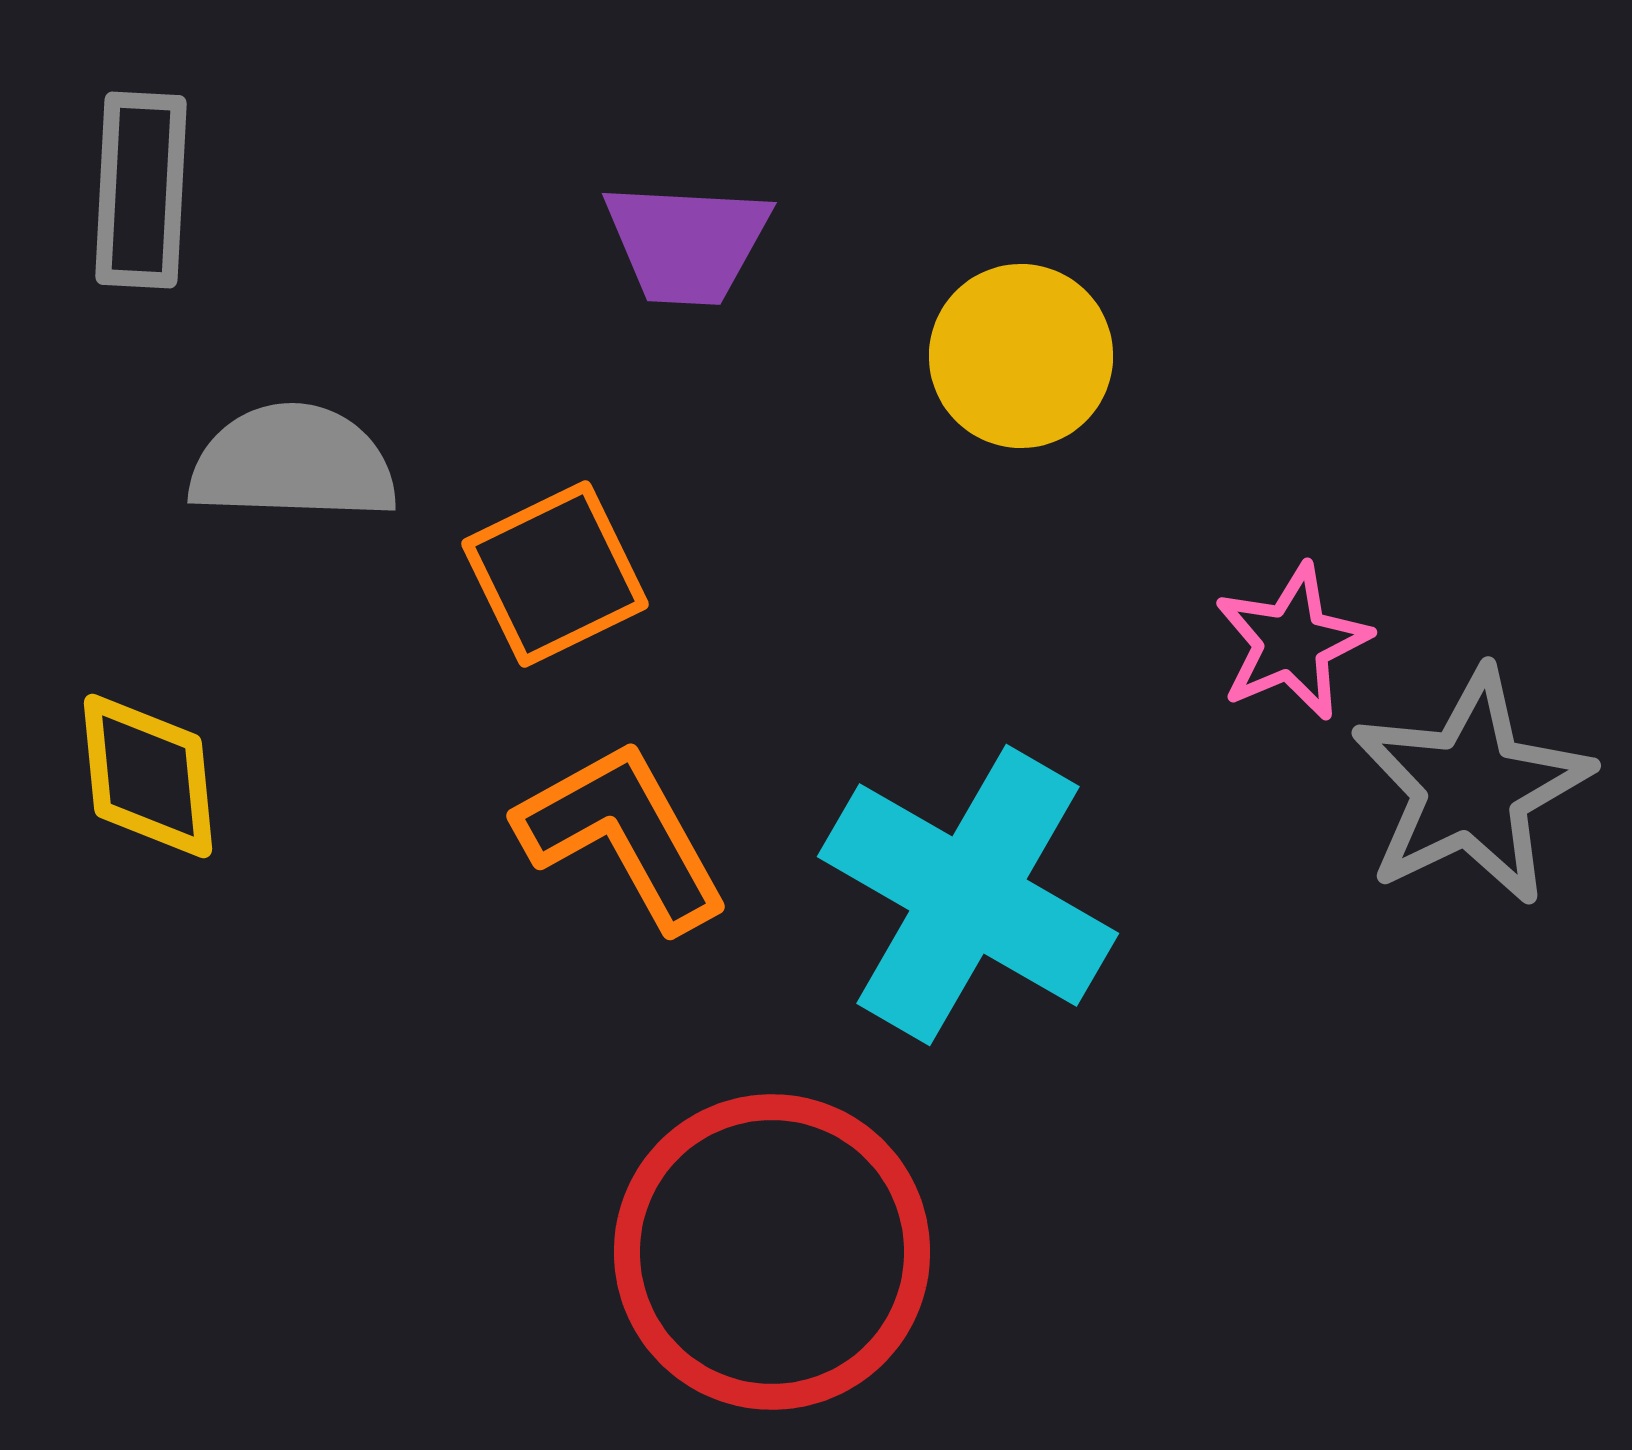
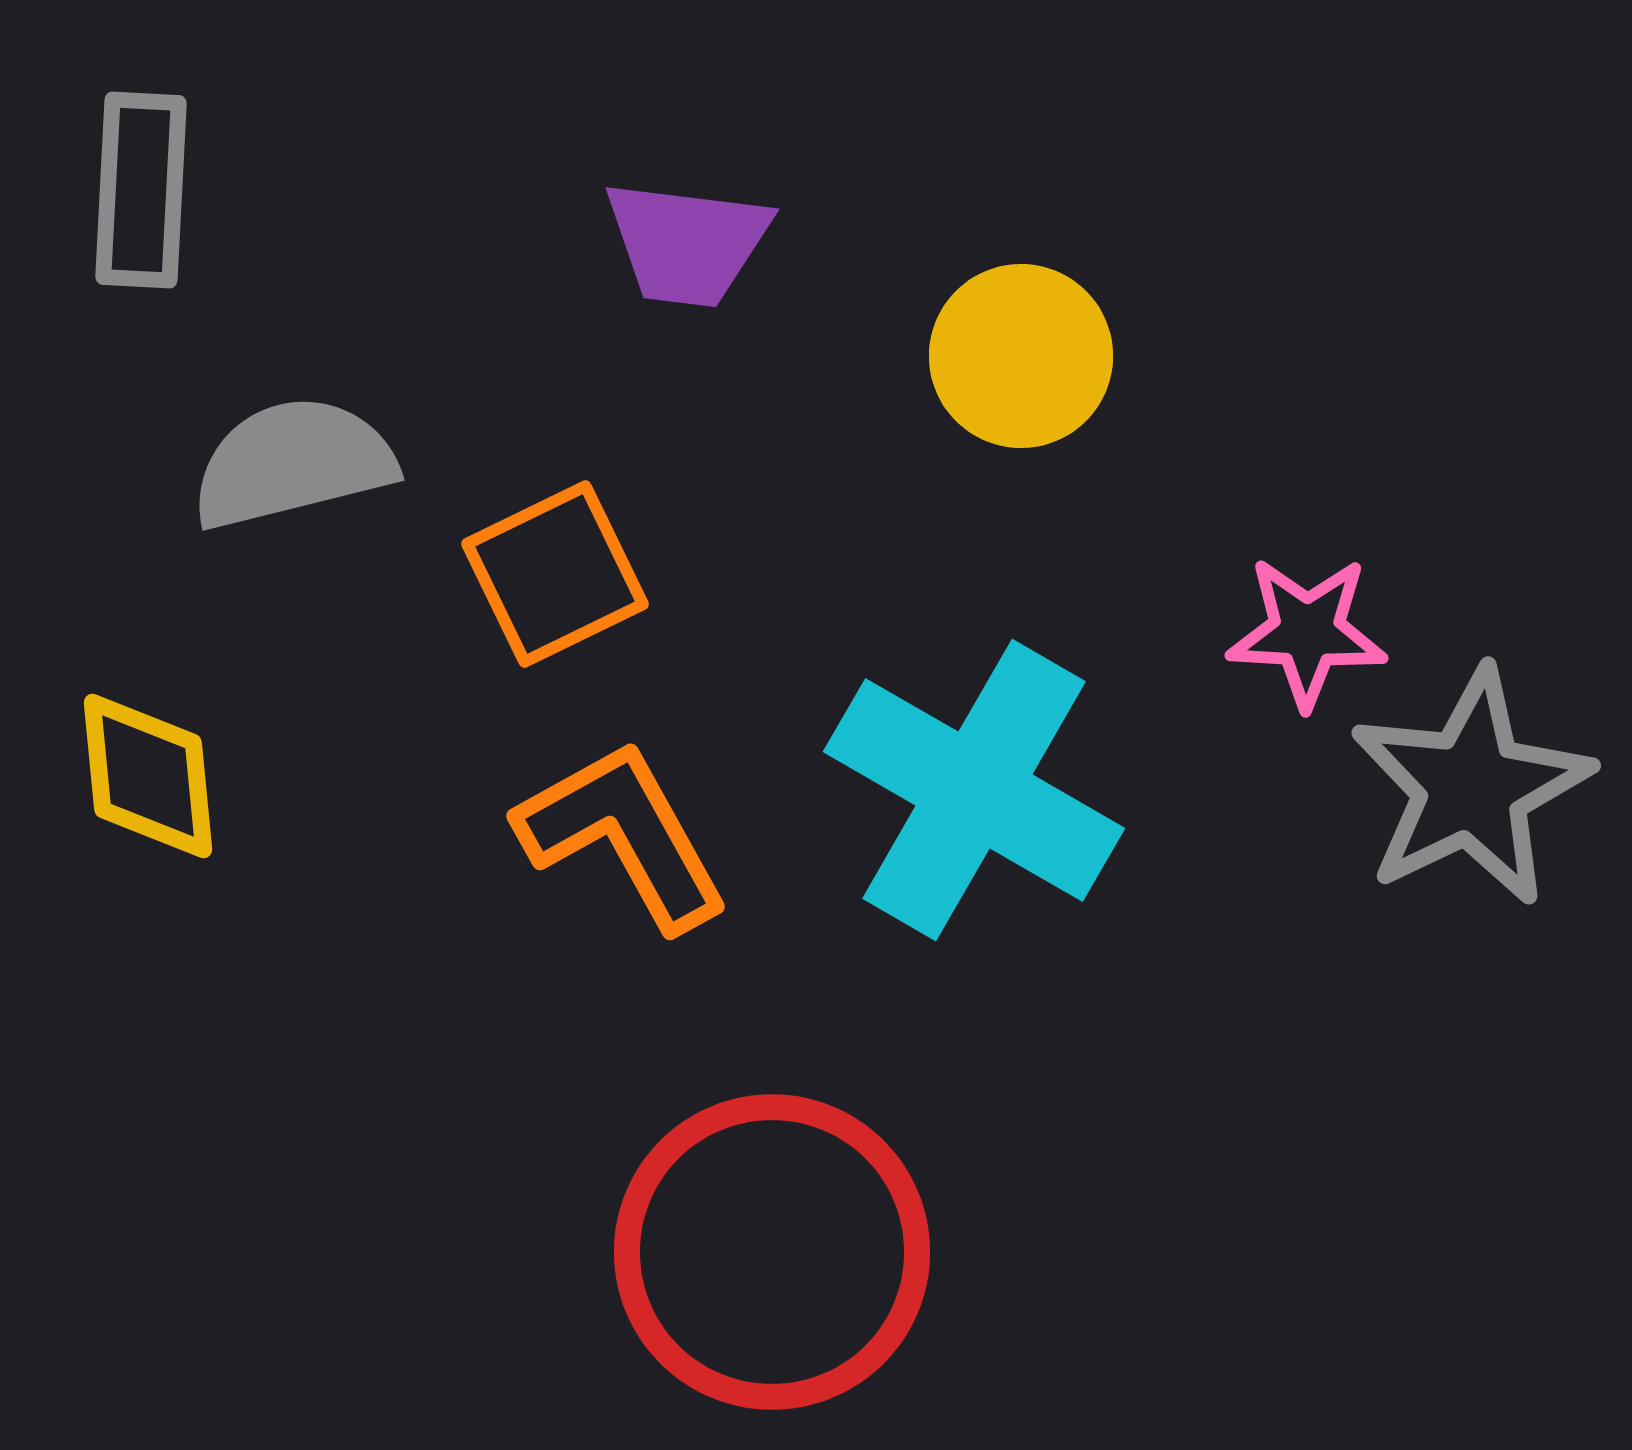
purple trapezoid: rotated 4 degrees clockwise
gray semicircle: rotated 16 degrees counterclockwise
pink star: moved 15 px right, 10 px up; rotated 26 degrees clockwise
cyan cross: moved 6 px right, 105 px up
